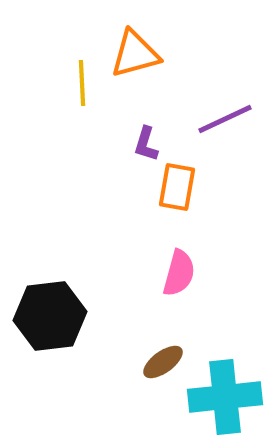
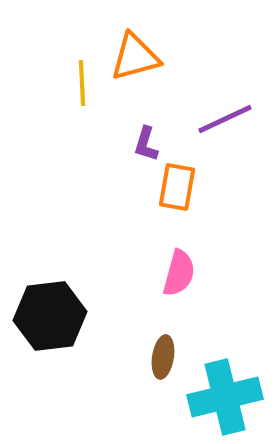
orange triangle: moved 3 px down
brown ellipse: moved 5 px up; rotated 45 degrees counterclockwise
cyan cross: rotated 8 degrees counterclockwise
